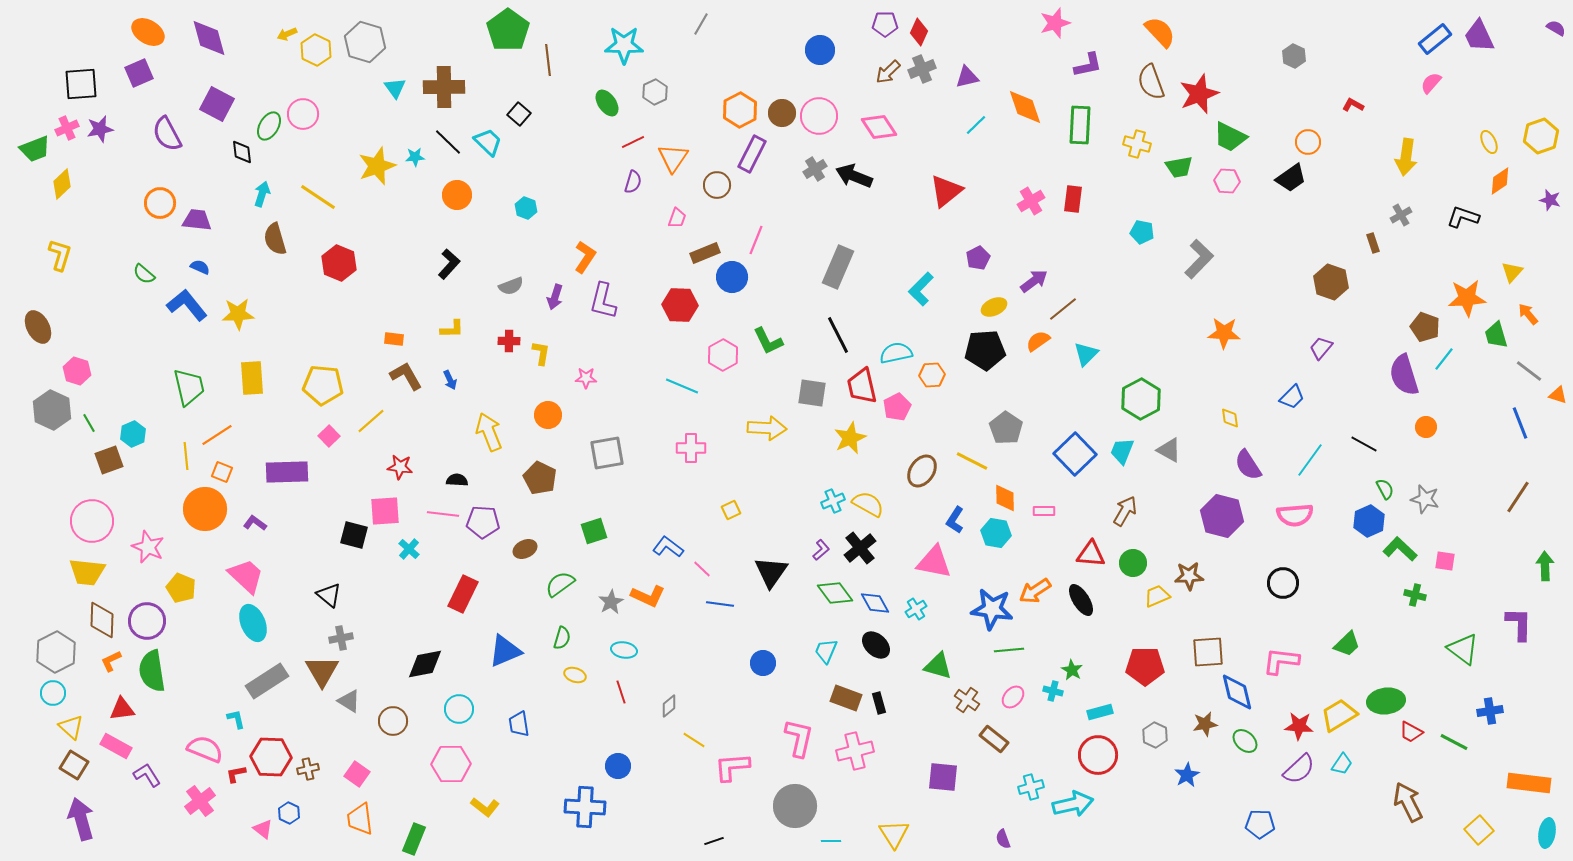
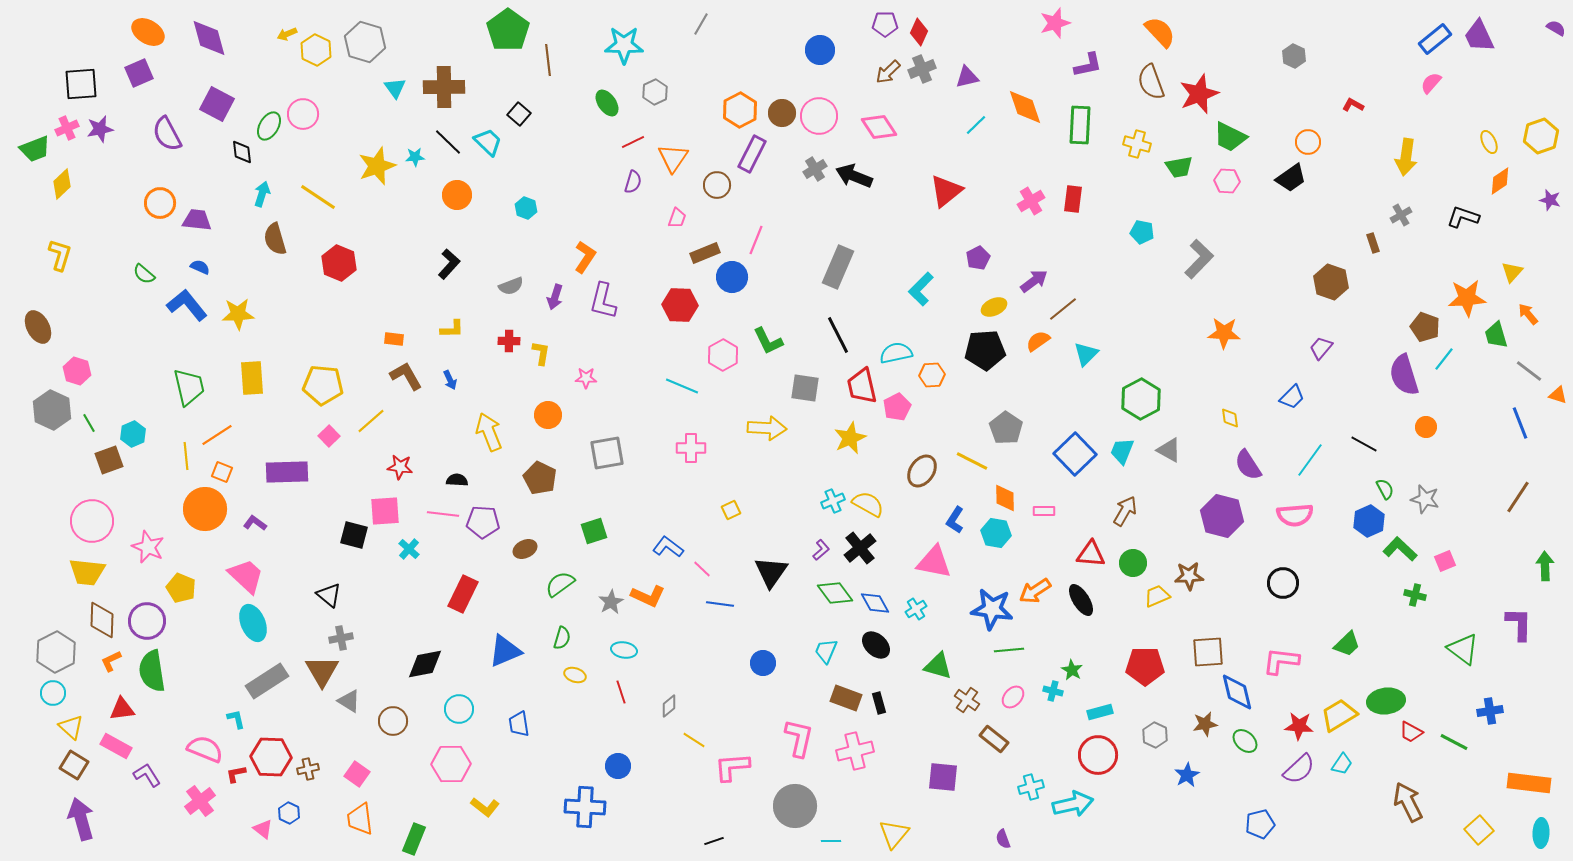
gray square at (812, 393): moved 7 px left, 5 px up
pink square at (1445, 561): rotated 30 degrees counterclockwise
blue pentagon at (1260, 824): rotated 16 degrees counterclockwise
cyan ellipse at (1547, 833): moved 6 px left; rotated 8 degrees counterclockwise
yellow triangle at (894, 834): rotated 12 degrees clockwise
